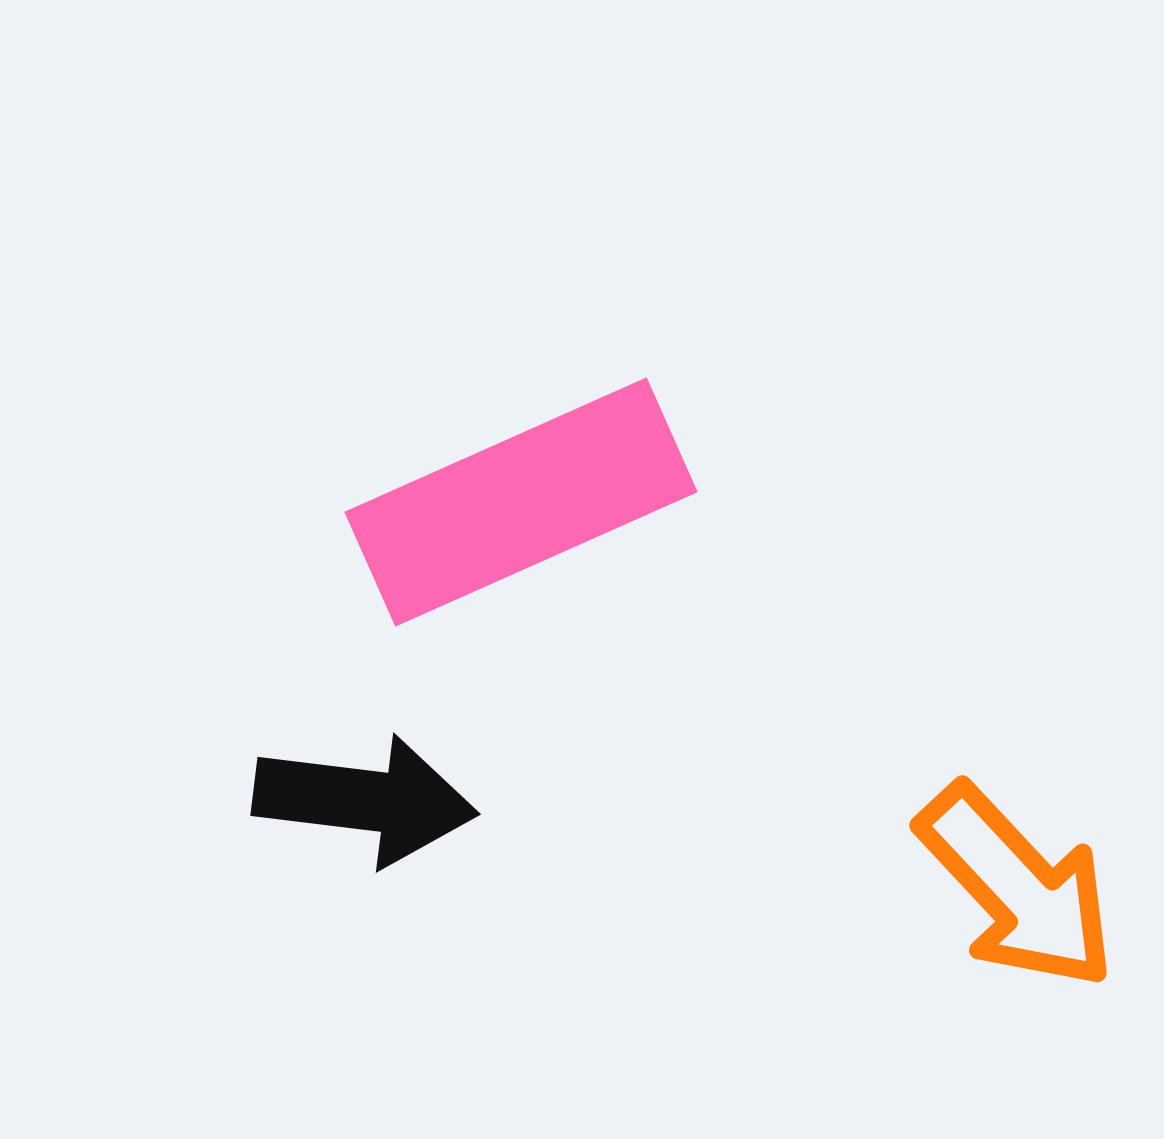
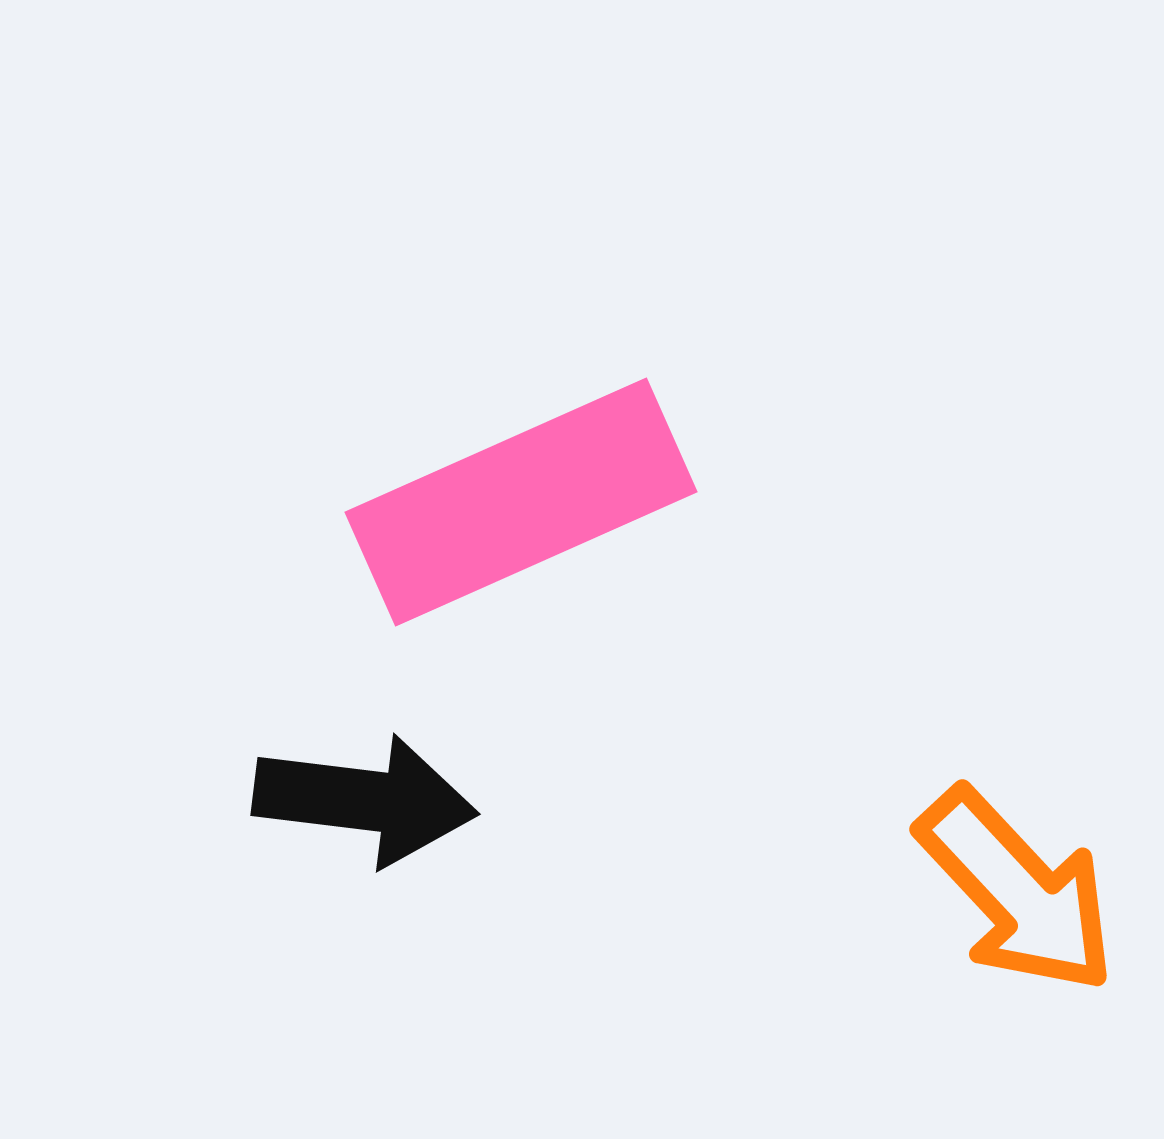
orange arrow: moved 4 px down
